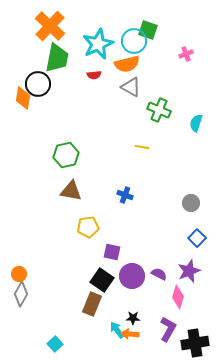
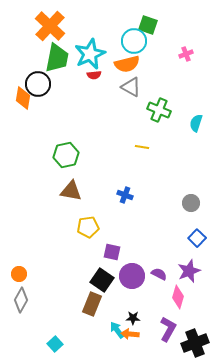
green square: moved 5 px up
cyan star: moved 8 px left, 10 px down
gray diamond: moved 6 px down
black cross: rotated 12 degrees counterclockwise
